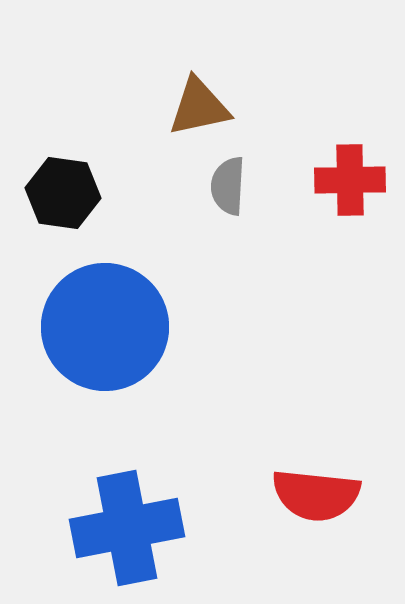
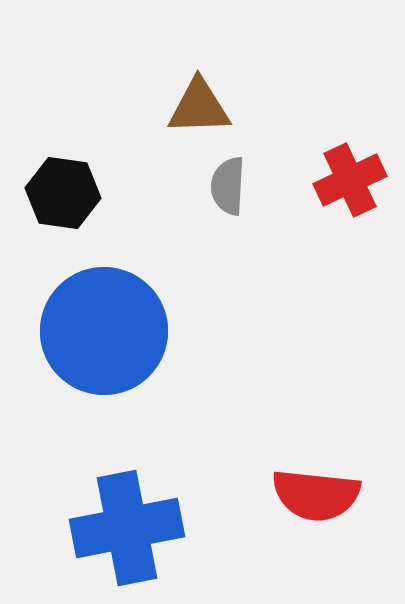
brown triangle: rotated 10 degrees clockwise
red cross: rotated 24 degrees counterclockwise
blue circle: moved 1 px left, 4 px down
